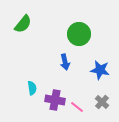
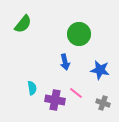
gray cross: moved 1 px right, 1 px down; rotated 24 degrees counterclockwise
pink line: moved 1 px left, 14 px up
